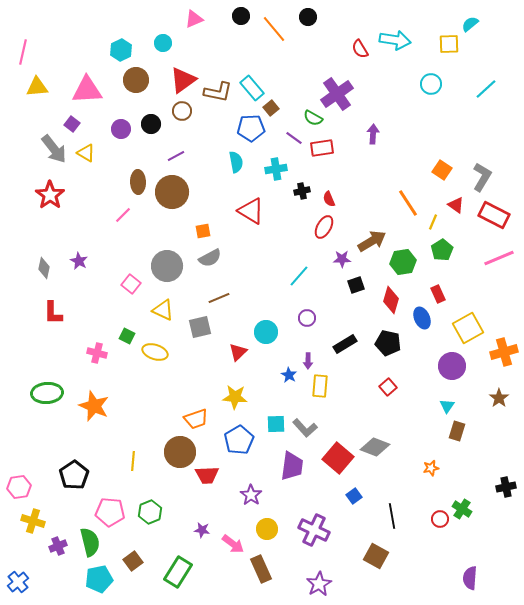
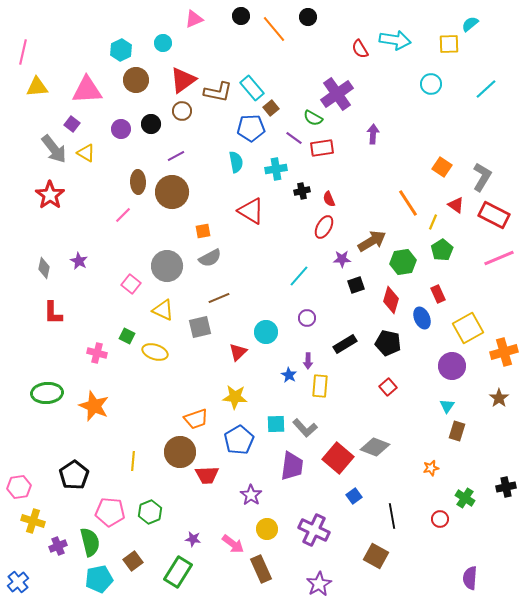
orange square at (442, 170): moved 3 px up
green cross at (462, 509): moved 3 px right, 11 px up
purple star at (202, 530): moved 9 px left, 9 px down
